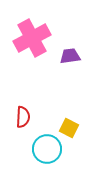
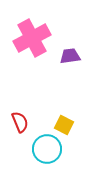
red semicircle: moved 3 px left, 5 px down; rotated 25 degrees counterclockwise
yellow square: moved 5 px left, 3 px up
